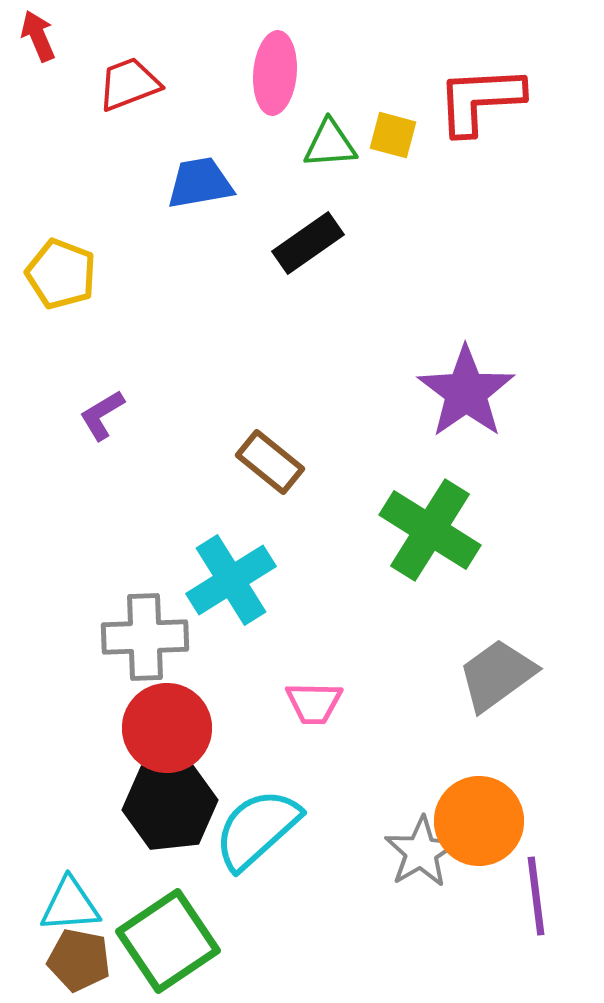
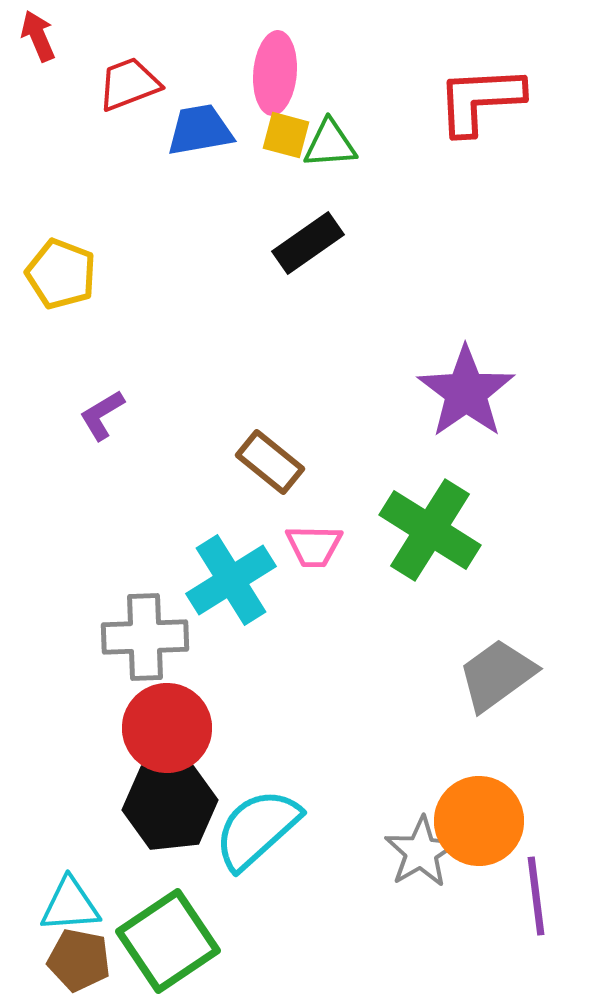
yellow square: moved 107 px left
blue trapezoid: moved 53 px up
pink trapezoid: moved 157 px up
